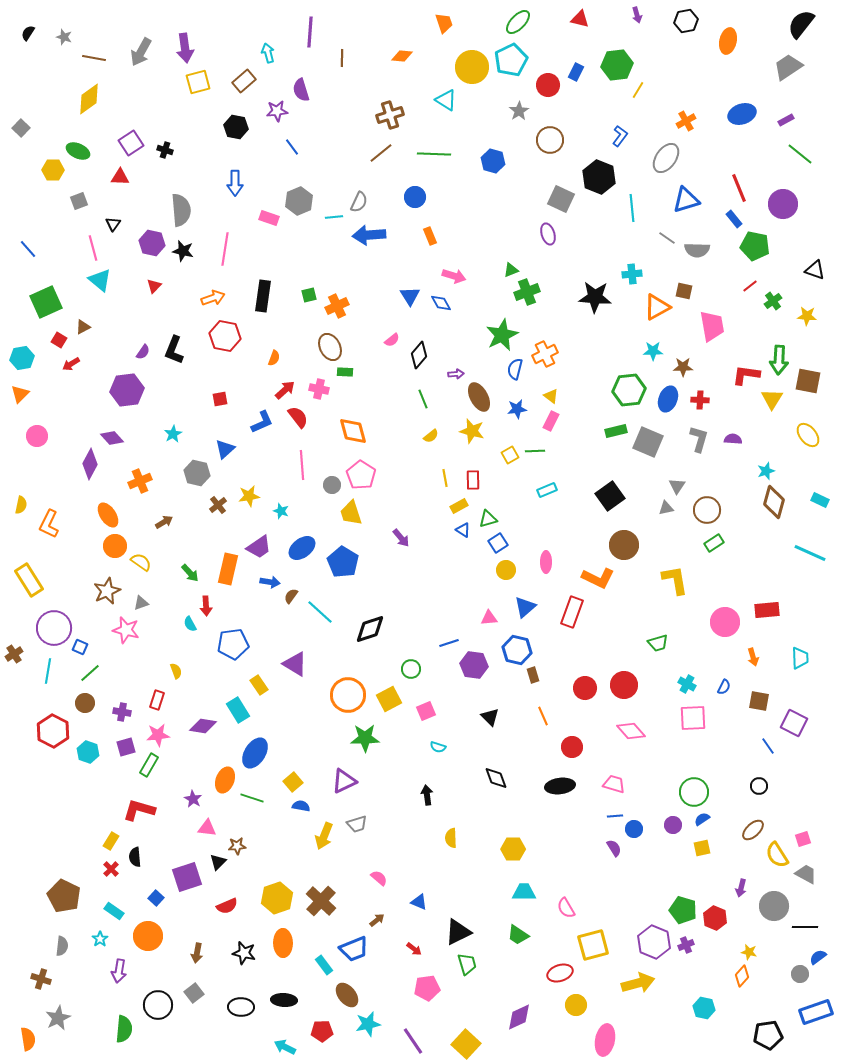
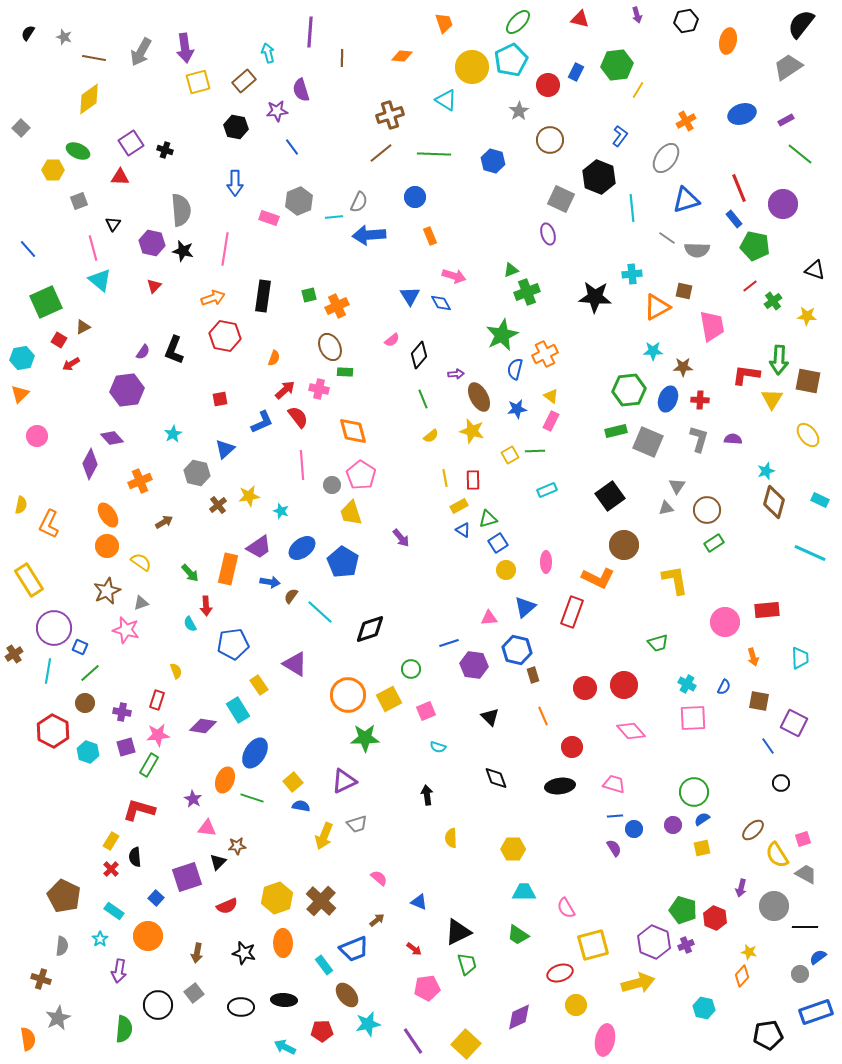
orange circle at (115, 546): moved 8 px left
black circle at (759, 786): moved 22 px right, 3 px up
